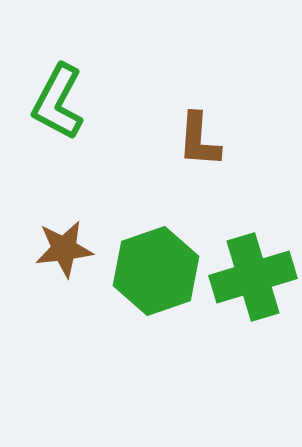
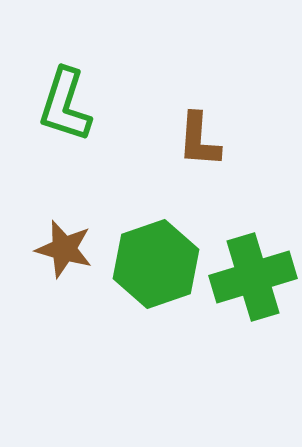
green L-shape: moved 7 px right, 3 px down; rotated 10 degrees counterclockwise
brown star: rotated 22 degrees clockwise
green hexagon: moved 7 px up
